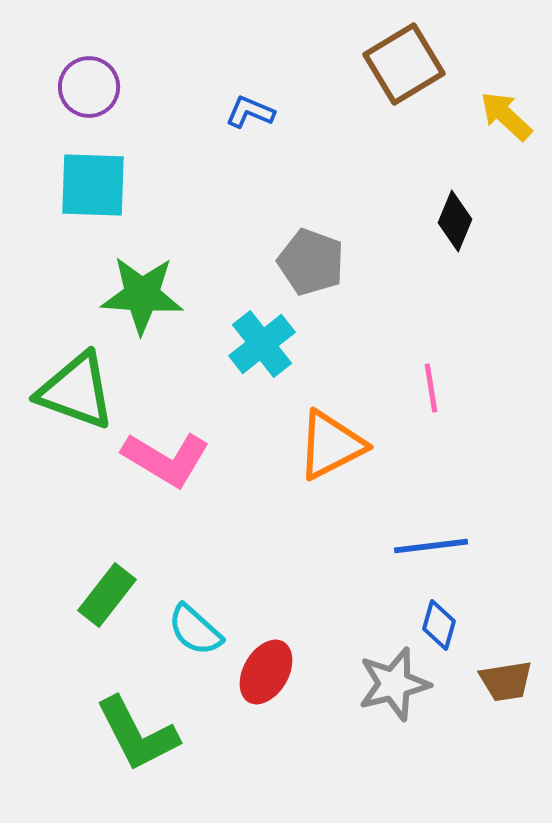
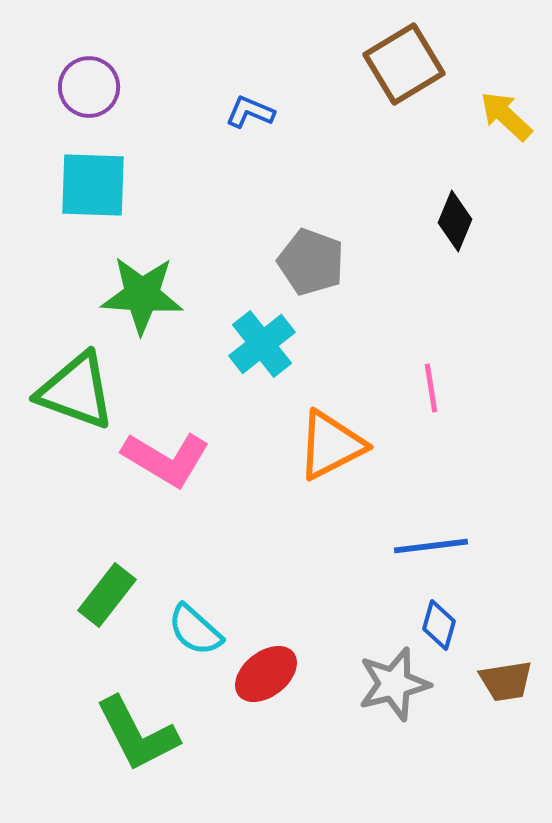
red ellipse: moved 2 px down; rotated 22 degrees clockwise
